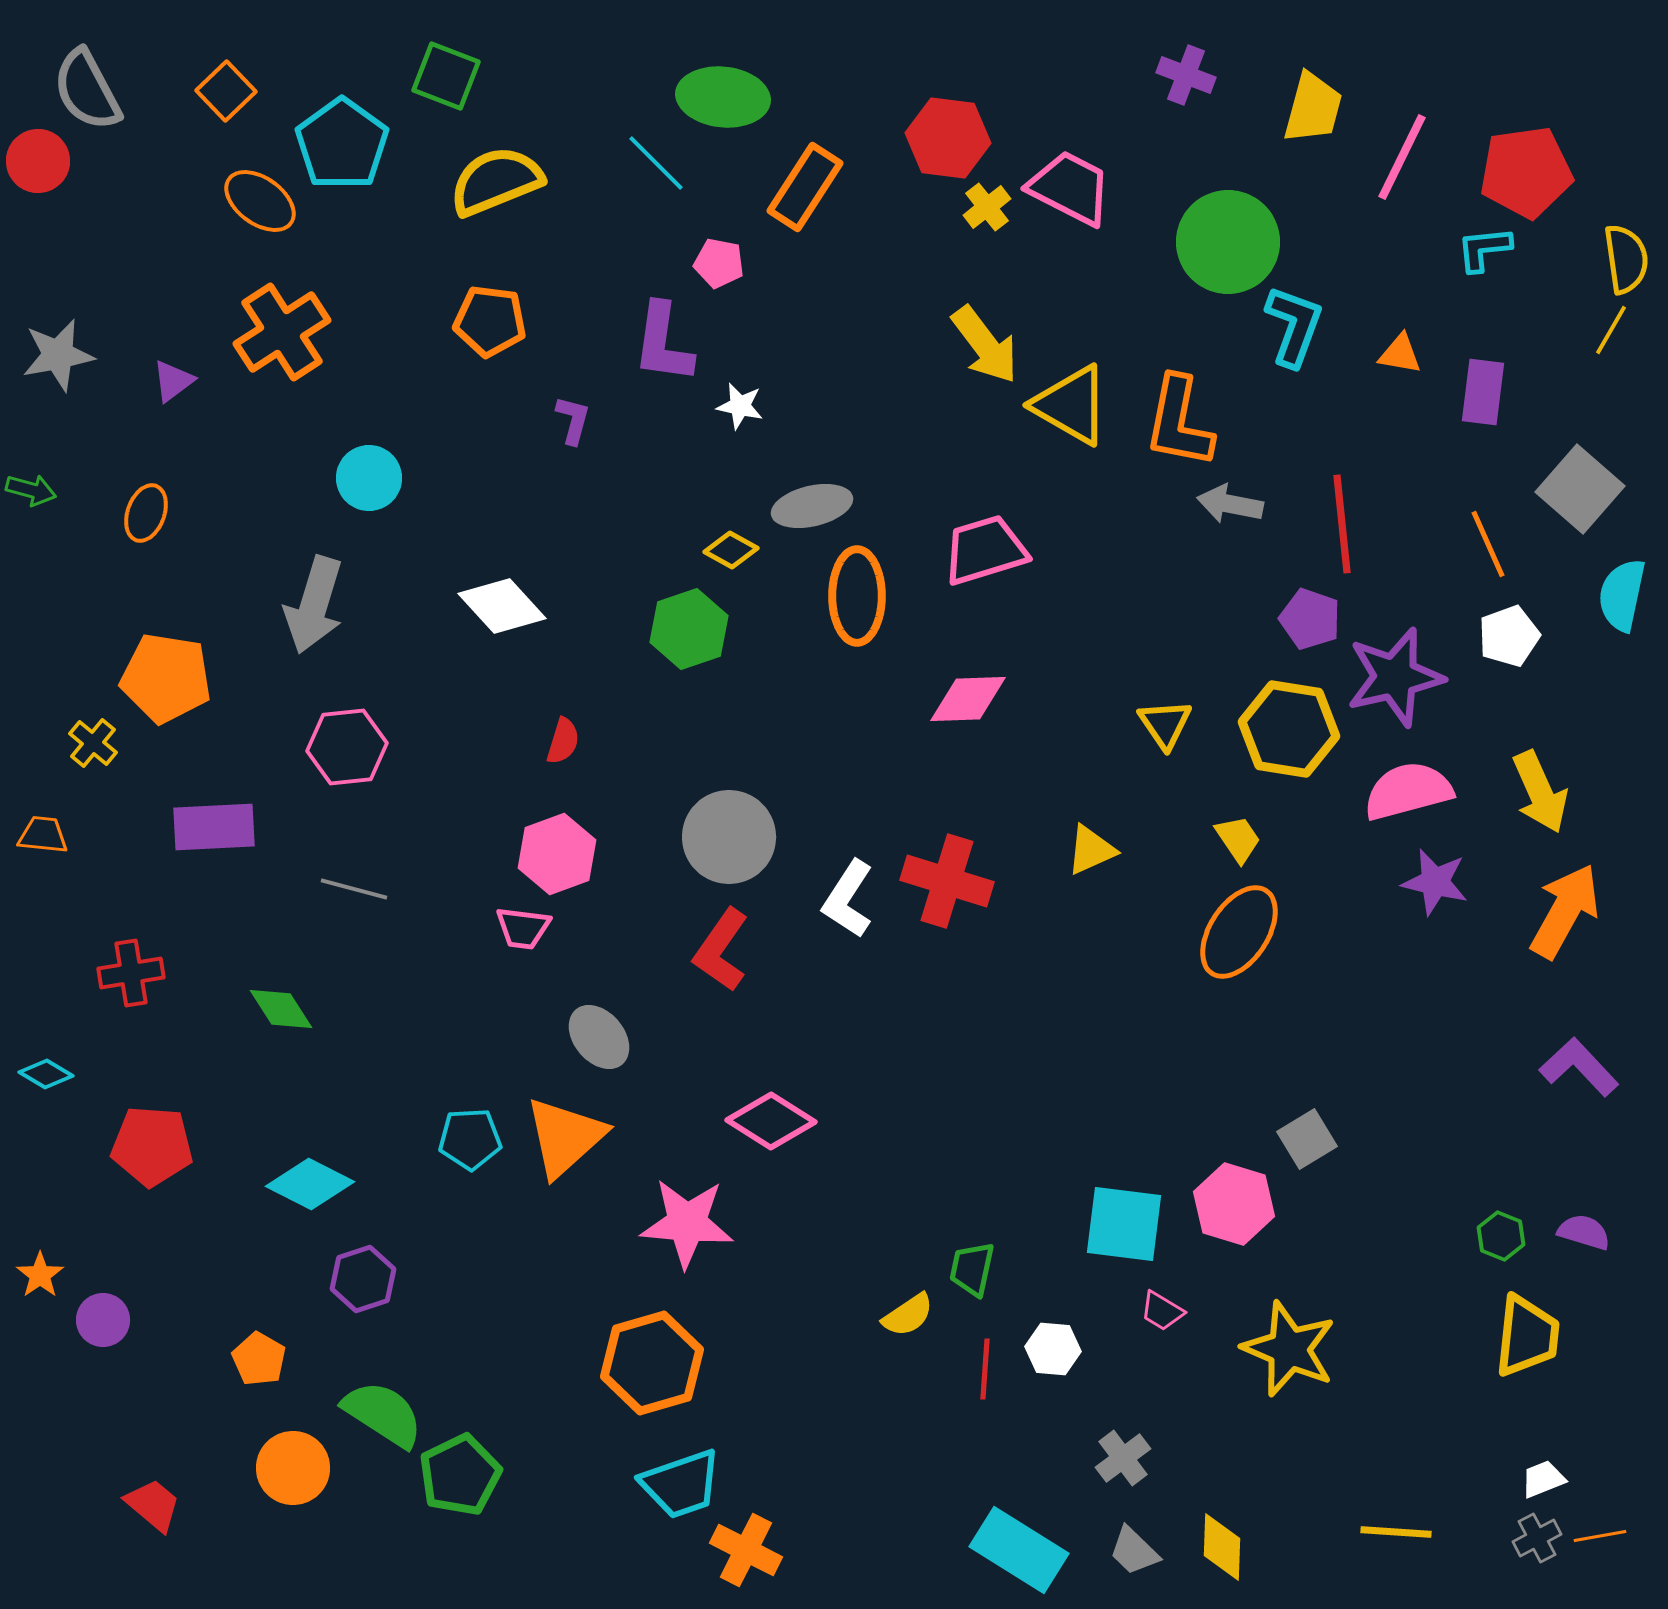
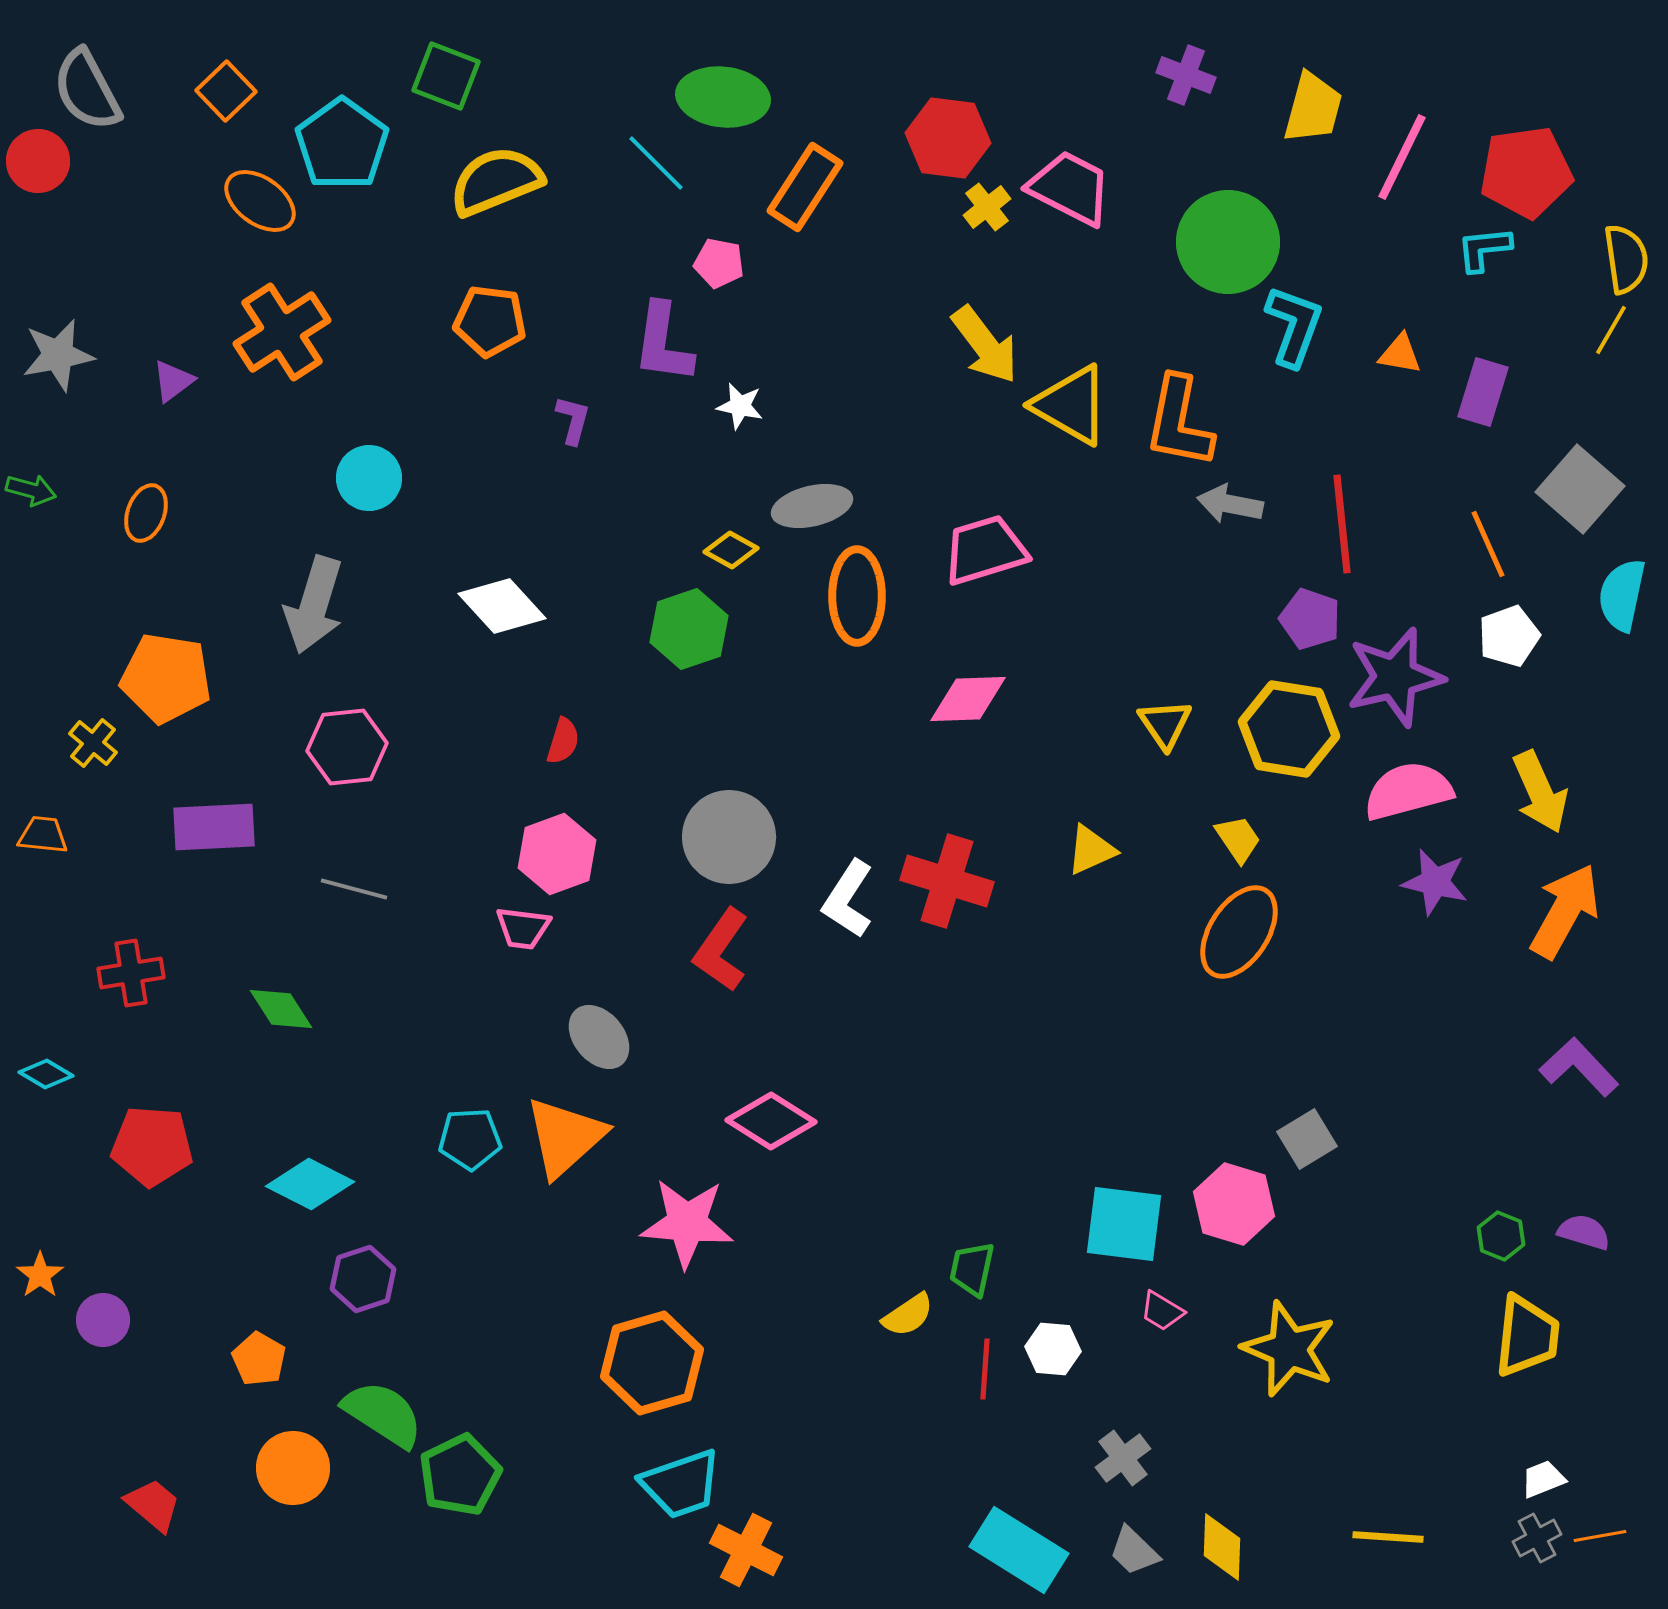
purple rectangle at (1483, 392): rotated 10 degrees clockwise
yellow line at (1396, 1532): moved 8 px left, 5 px down
